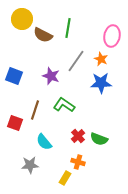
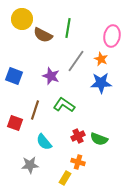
red cross: rotated 16 degrees clockwise
